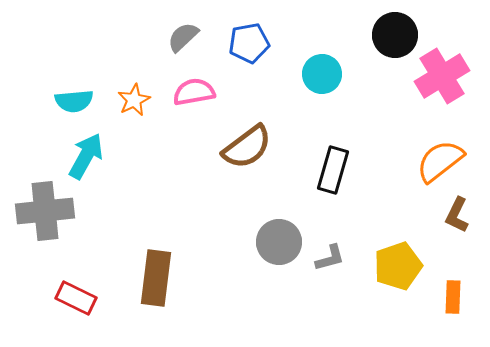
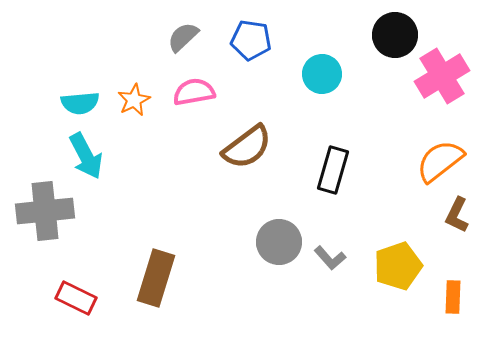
blue pentagon: moved 2 px right, 3 px up; rotated 18 degrees clockwise
cyan semicircle: moved 6 px right, 2 px down
cyan arrow: rotated 123 degrees clockwise
gray L-shape: rotated 64 degrees clockwise
brown rectangle: rotated 10 degrees clockwise
